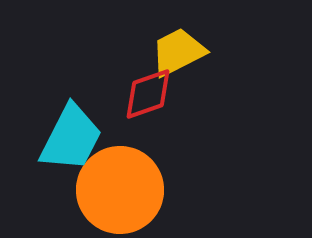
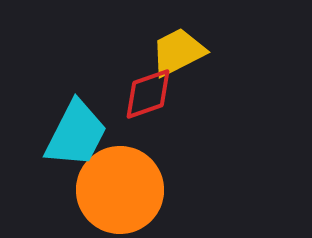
cyan trapezoid: moved 5 px right, 4 px up
